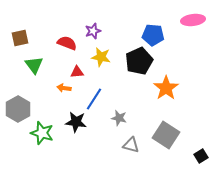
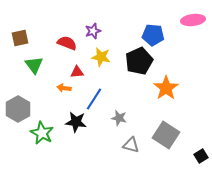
green star: rotated 10 degrees clockwise
